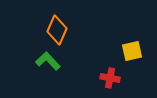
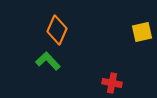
yellow square: moved 10 px right, 19 px up
red cross: moved 2 px right, 5 px down
